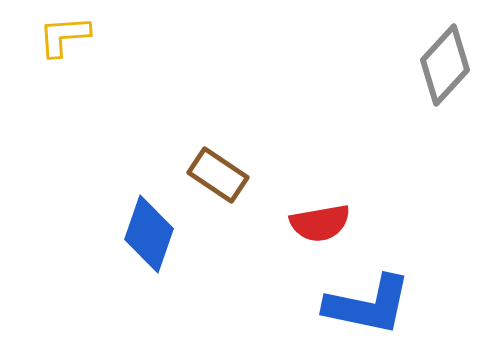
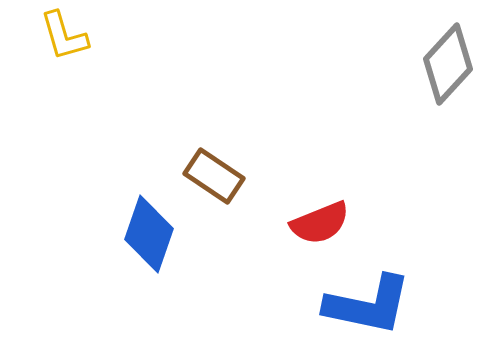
yellow L-shape: rotated 102 degrees counterclockwise
gray diamond: moved 3 px right, 1 px up
brown rectangle: moved 4 px left, 1 px down
red semicircle: rotated 12 degrees counterclockwise
